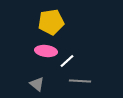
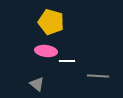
yellow pentagon: rotated 25 degrees clockwise
white line: rotated 42 degrees clockwise
gray line: moved 18 px right, 5 px up
